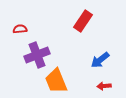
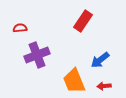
red semicircle: moved 1 px up
orange trapezoid: moved 18 px right
